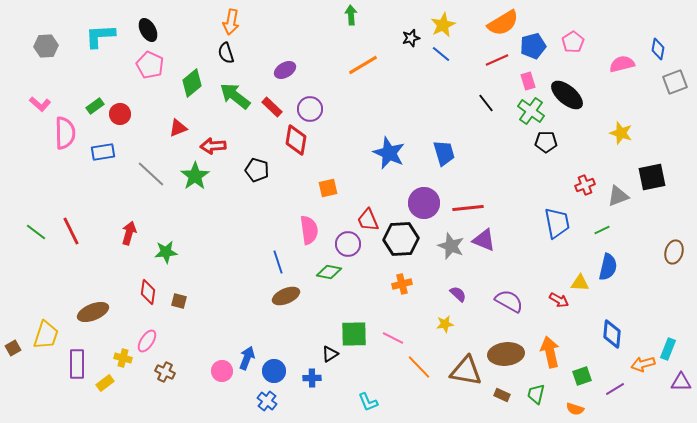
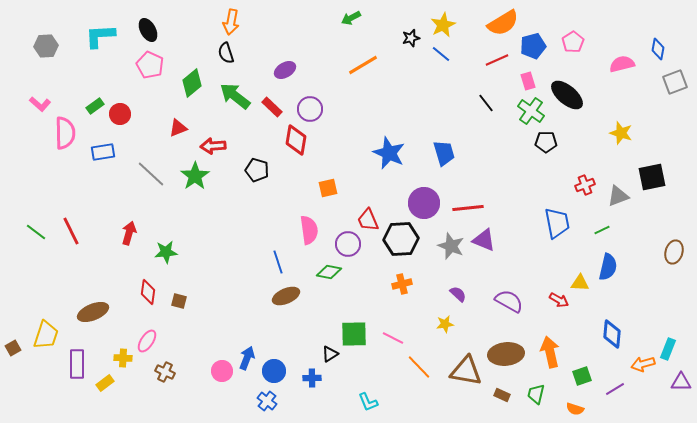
green arrow at (351, 15): moved 3 px down; rotated 114 degrees counterclockwise
yellow cross at (123, 358): rotated 12 degrees counterclockwise
